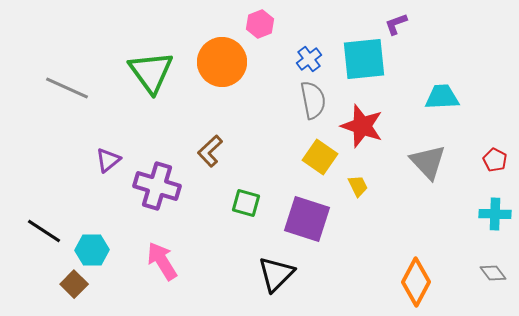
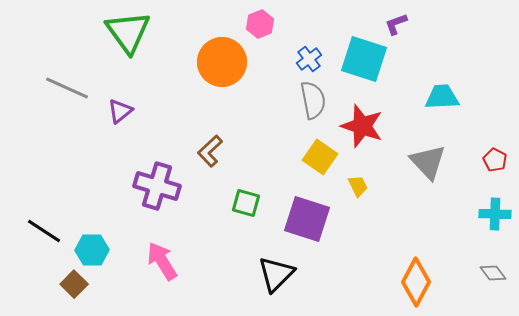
cyan square: rotated 24 degrees clockwise
green triangle: moved 23 px left, 40 px up
purple triangle: moved 12 px right, 49 px up
